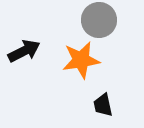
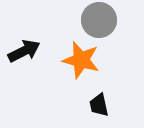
orange star: rotated 24 degrees clockwise
black trapezoid: moved 4 px left
